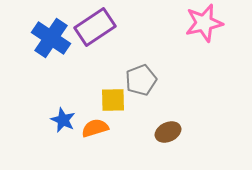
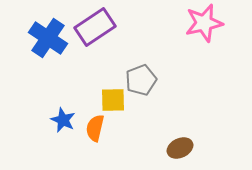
blue cross: moved 3 px left
orange semicircle: rotated 60 degrees counterclockwise
brown ellipse: moved 12 px right, 16 px down
